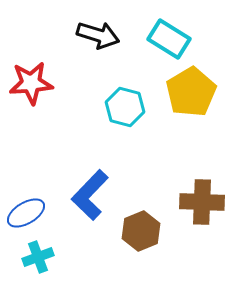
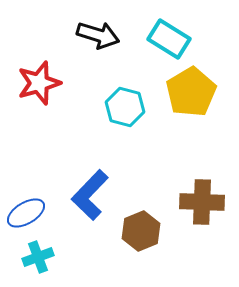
red star: moved 8 px right; rotated 12 degrees counterclockwise
